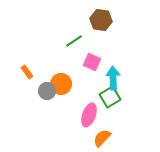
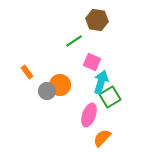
brown hexagon: moved 4 px left
cyan arrow: moved 12 px left, 4 px down; rotated 20 degrees clockwise
orange circle: moved 1 px left, 1 px down
